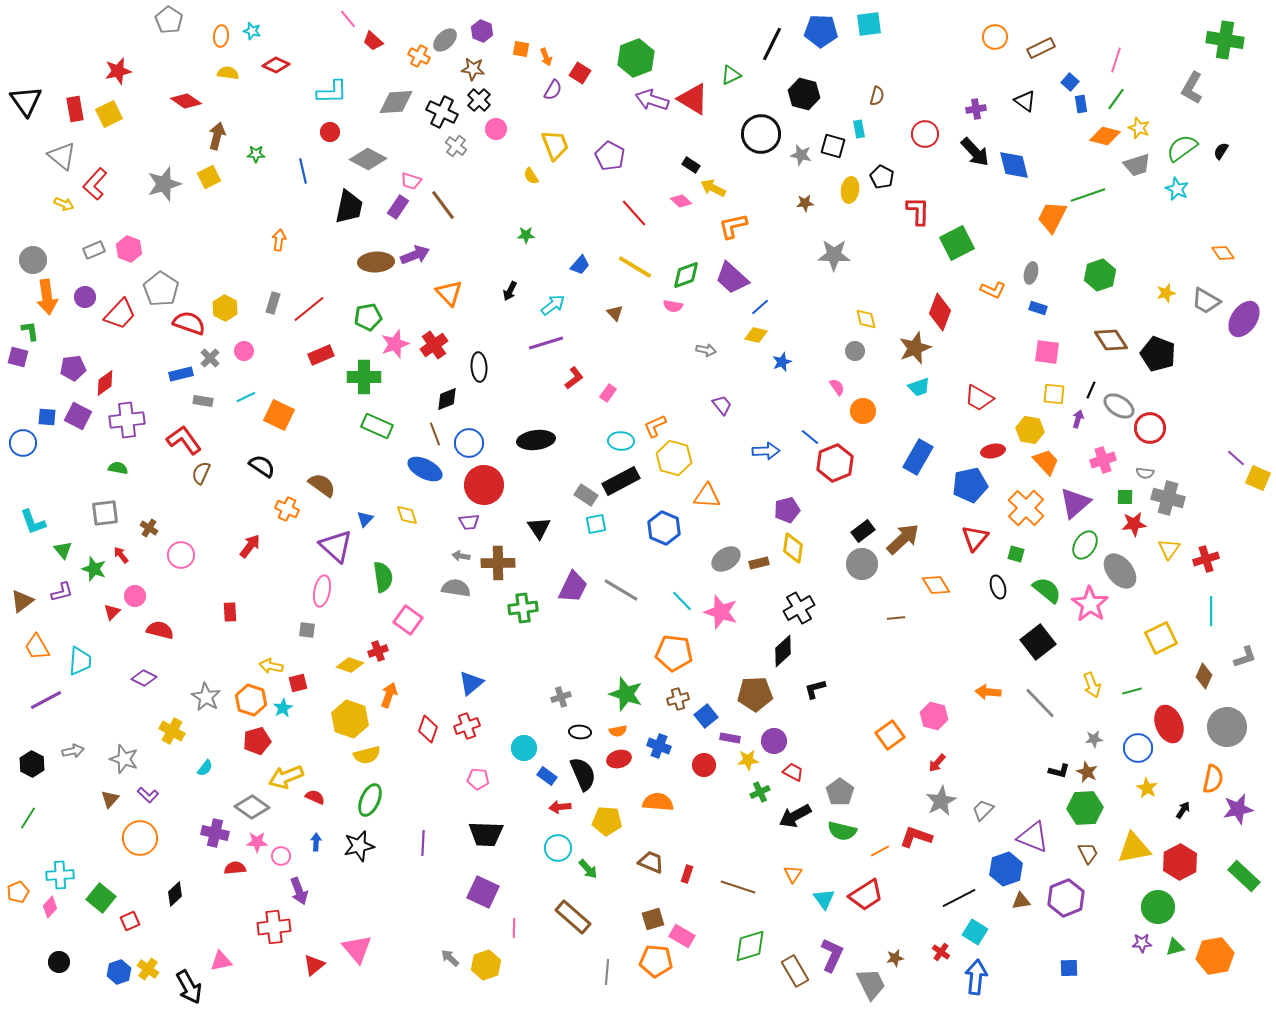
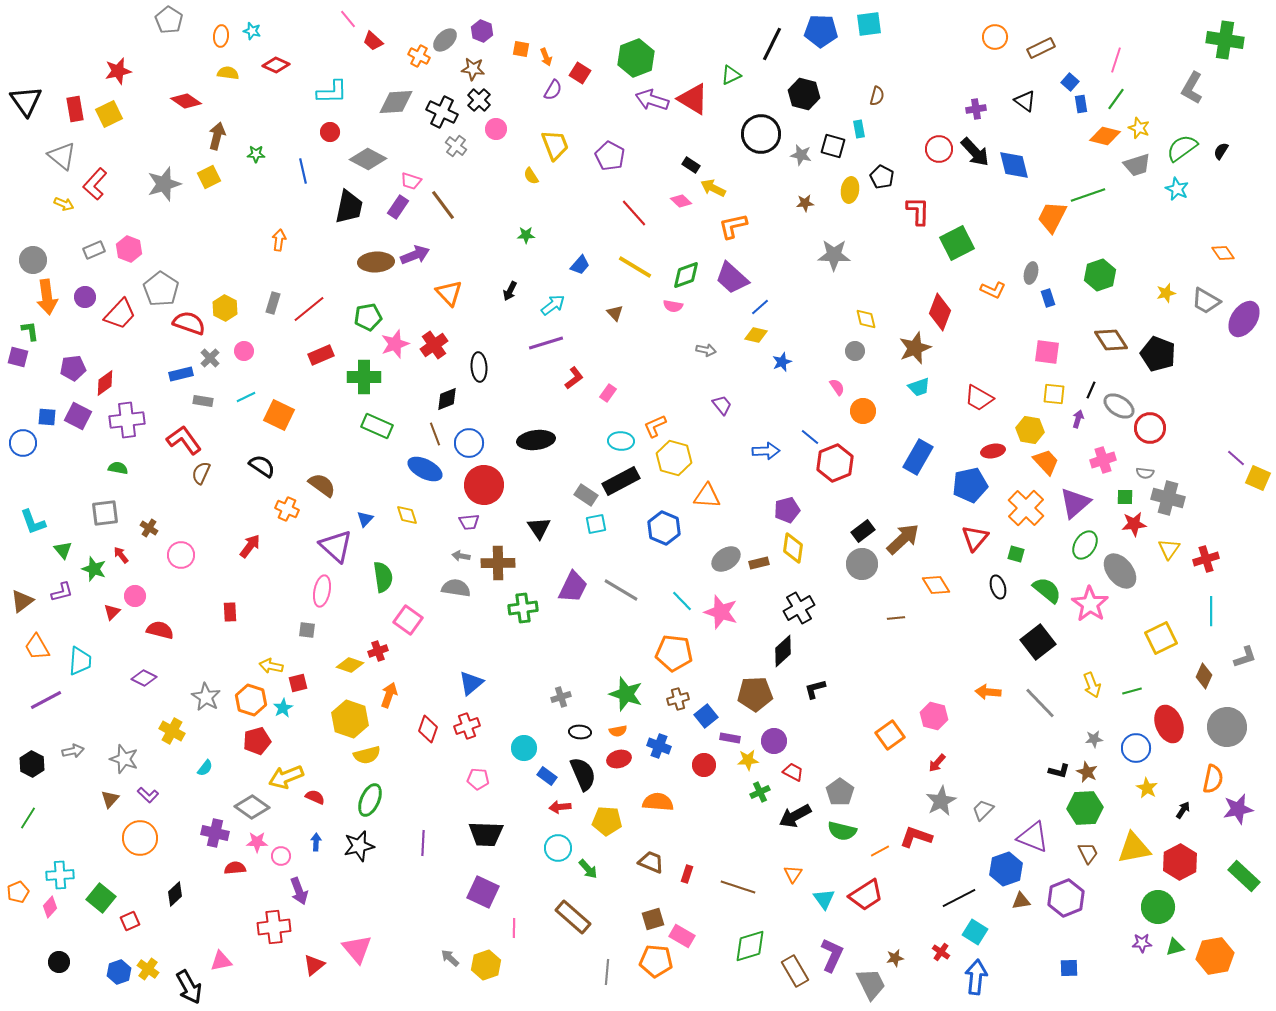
red circle at (925, 134): moved 14 px right, 15 px down
blue rectangle at (1038, 308): moved 10 px right, 10 px up; rotated 54 degrees clockwise
blue circle at (1138, 748): moved 2 px left
